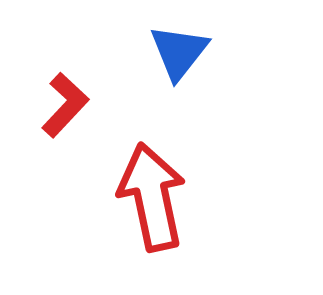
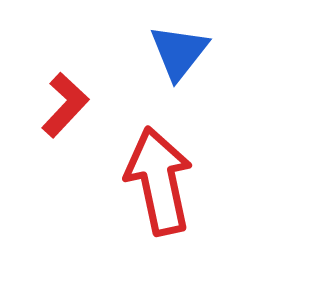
red arrow: moved 7 px right, 16 px up
